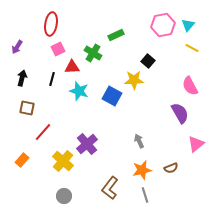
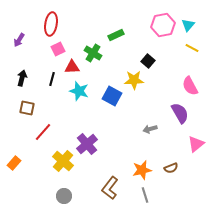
purple arrow: moved 2 px right, 7 px up
gray arrow: moved 11 px right, 12 px up; rotated 80 degrees counterclockwise
orange rectangle: moved 8 px left, 3 px down
